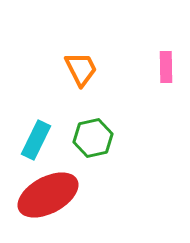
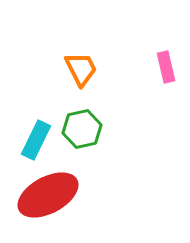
pink rectangle: rotated 12 degrees counterclockwise
green hexagon: moved 11 px left, 9 px up
